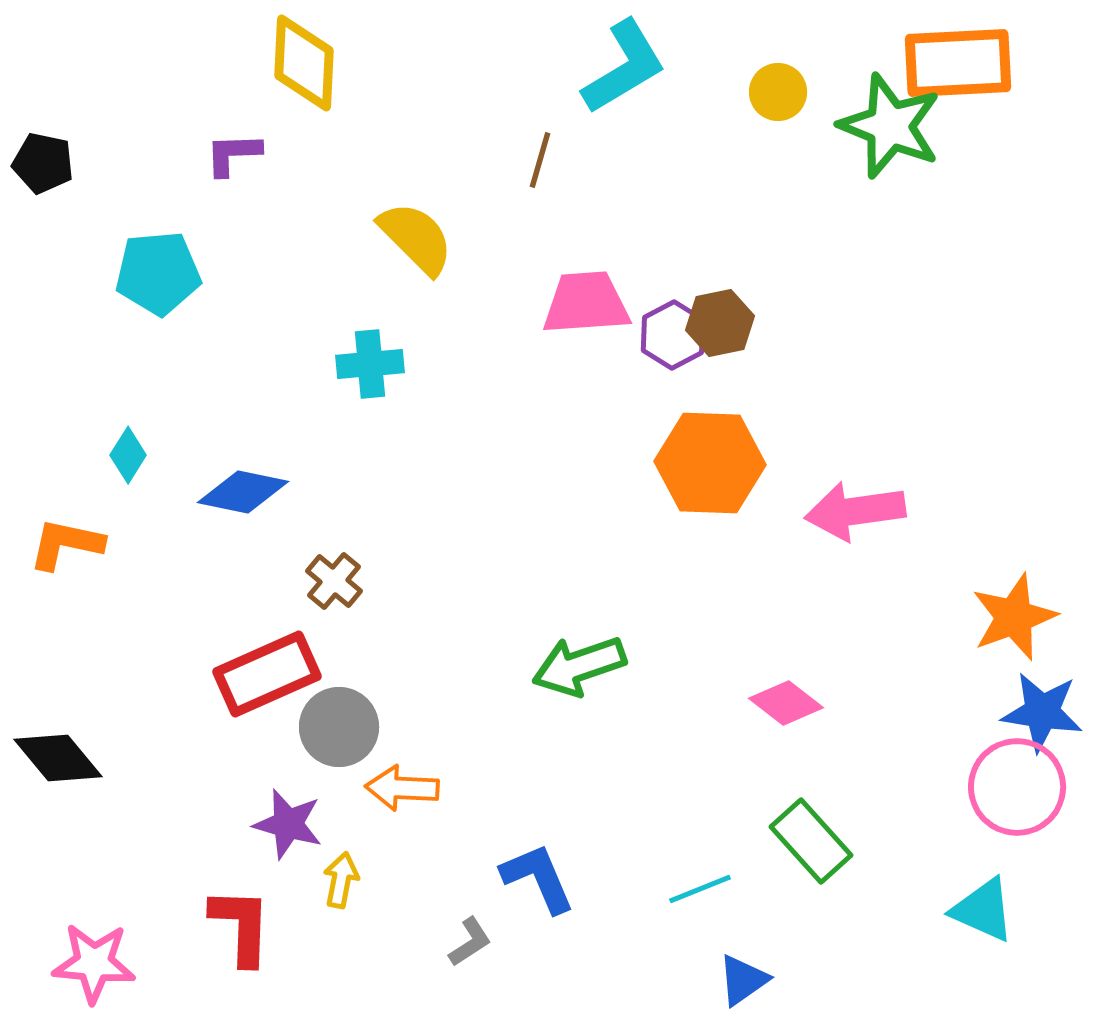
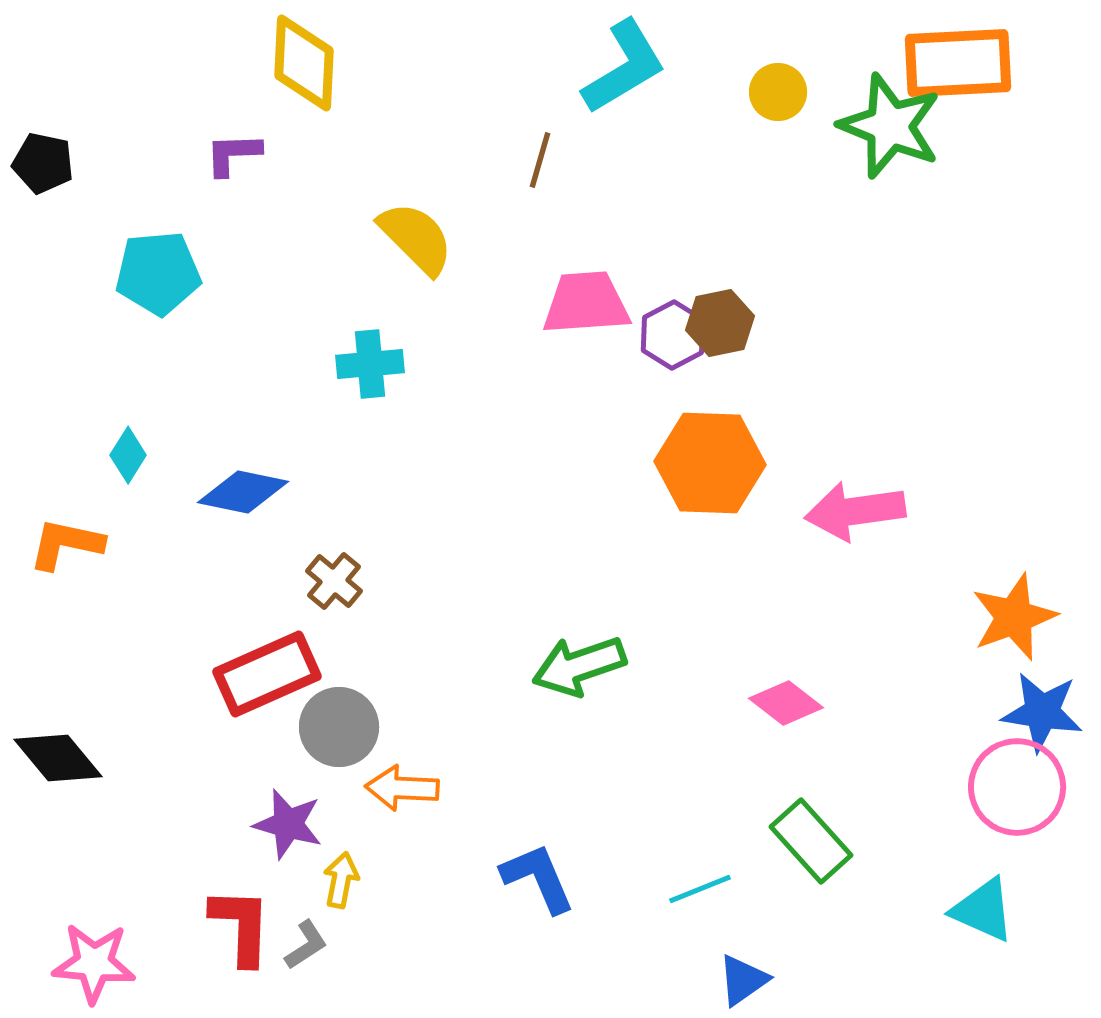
gray L-shape: moved 164 px left, 3 px down
